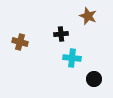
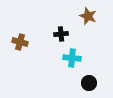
black circle: moved 5 px left, 4 px down
